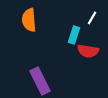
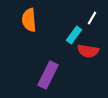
cyan rectangle: rotated 18 degrees clockwise
purple rectangle: moved 8 px right, 6 px up; rotated 52 degrees clockwise
